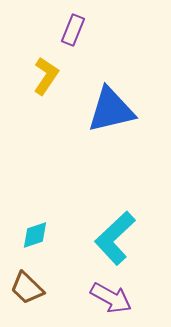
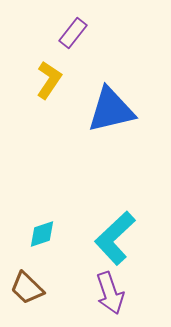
purple rectangle: moved 3 px down; rotated 16 degrees clockwise
yellow L-shape: moved 3 px right, 4 px down
cyan diamond: moved 7 px right, 1 px up
purple arrow: moved 1 px left, 5 px up; rotated 42 degrees clockwise
